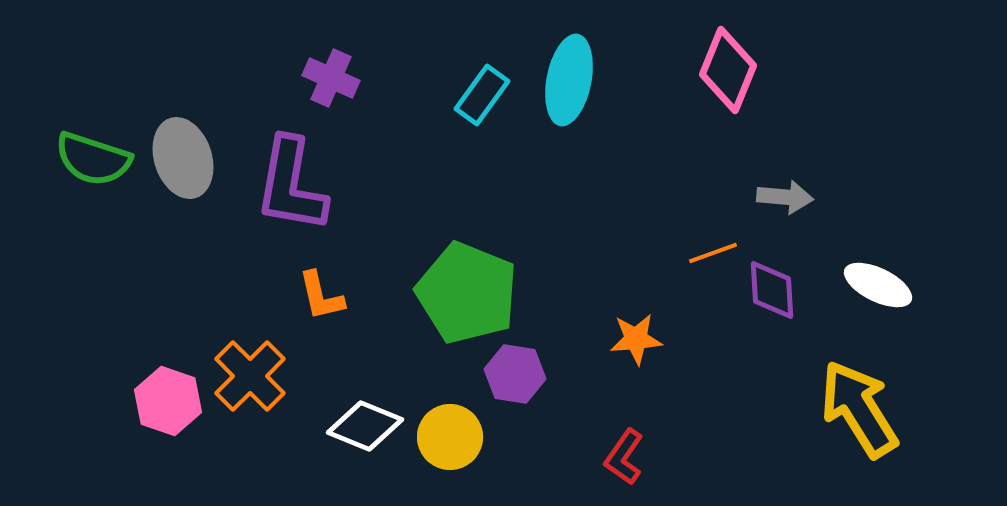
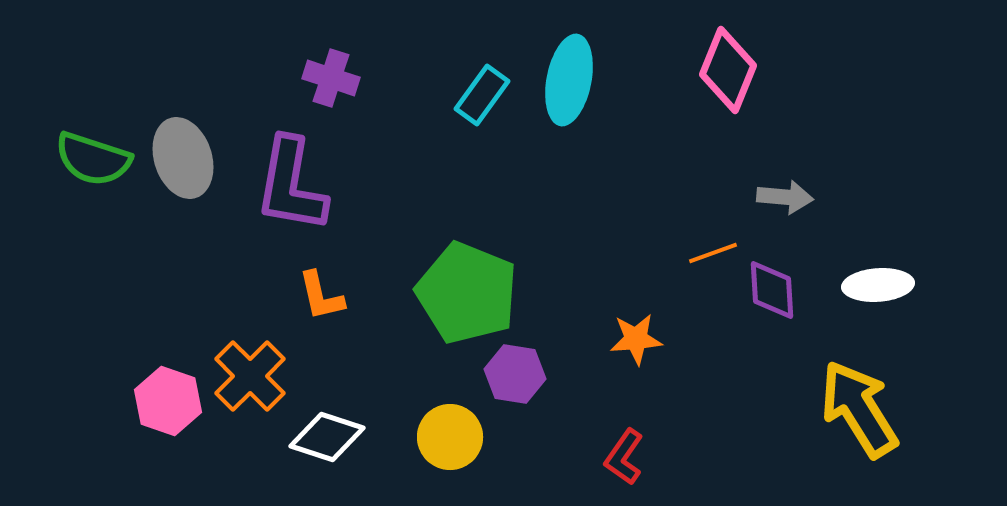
purple cross: rotated 6 degrees counterclockwise
white ellipse: rotated 30 degrees counterclockwise
white diamond: moved 38 px left, 11 px down; rotated 4 degrees counterclockwise
